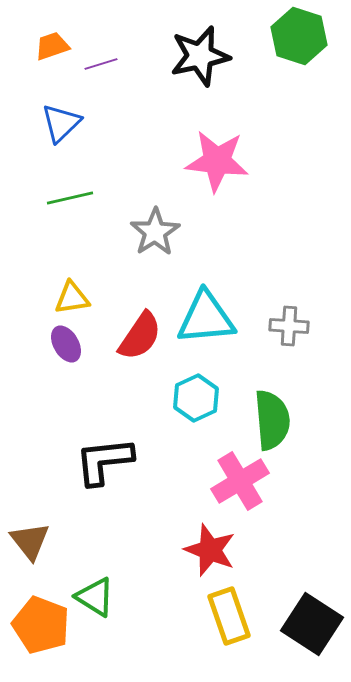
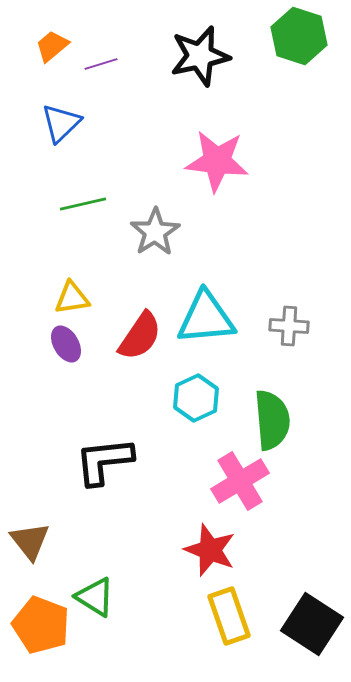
orange trapezoid: rotated 21 degrees counterclockwise
green line: moved 13 px right, 6 px down
